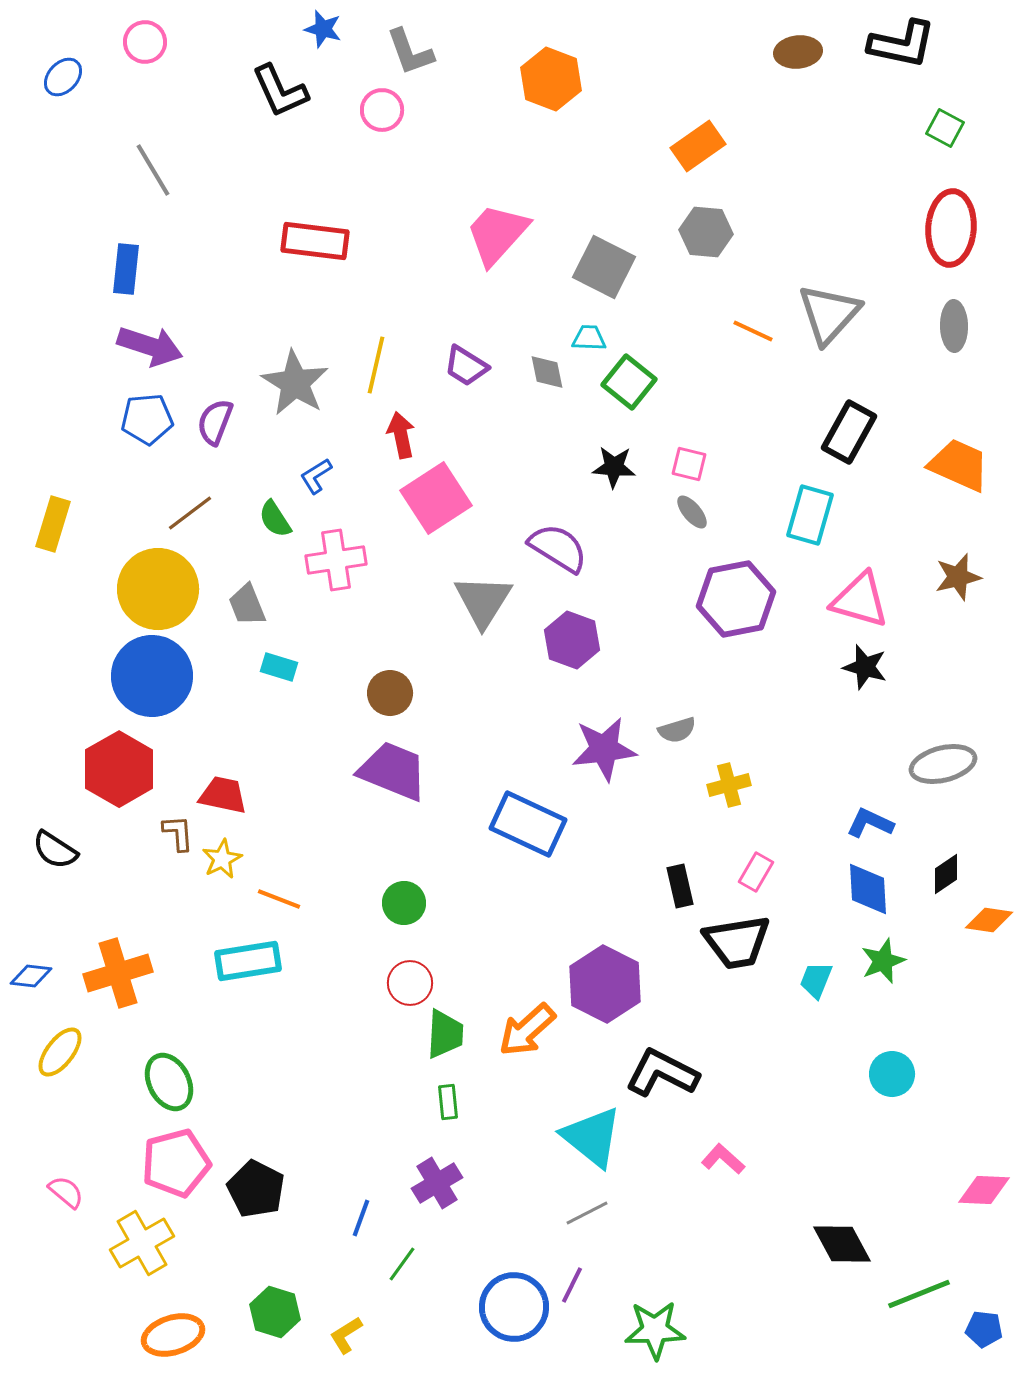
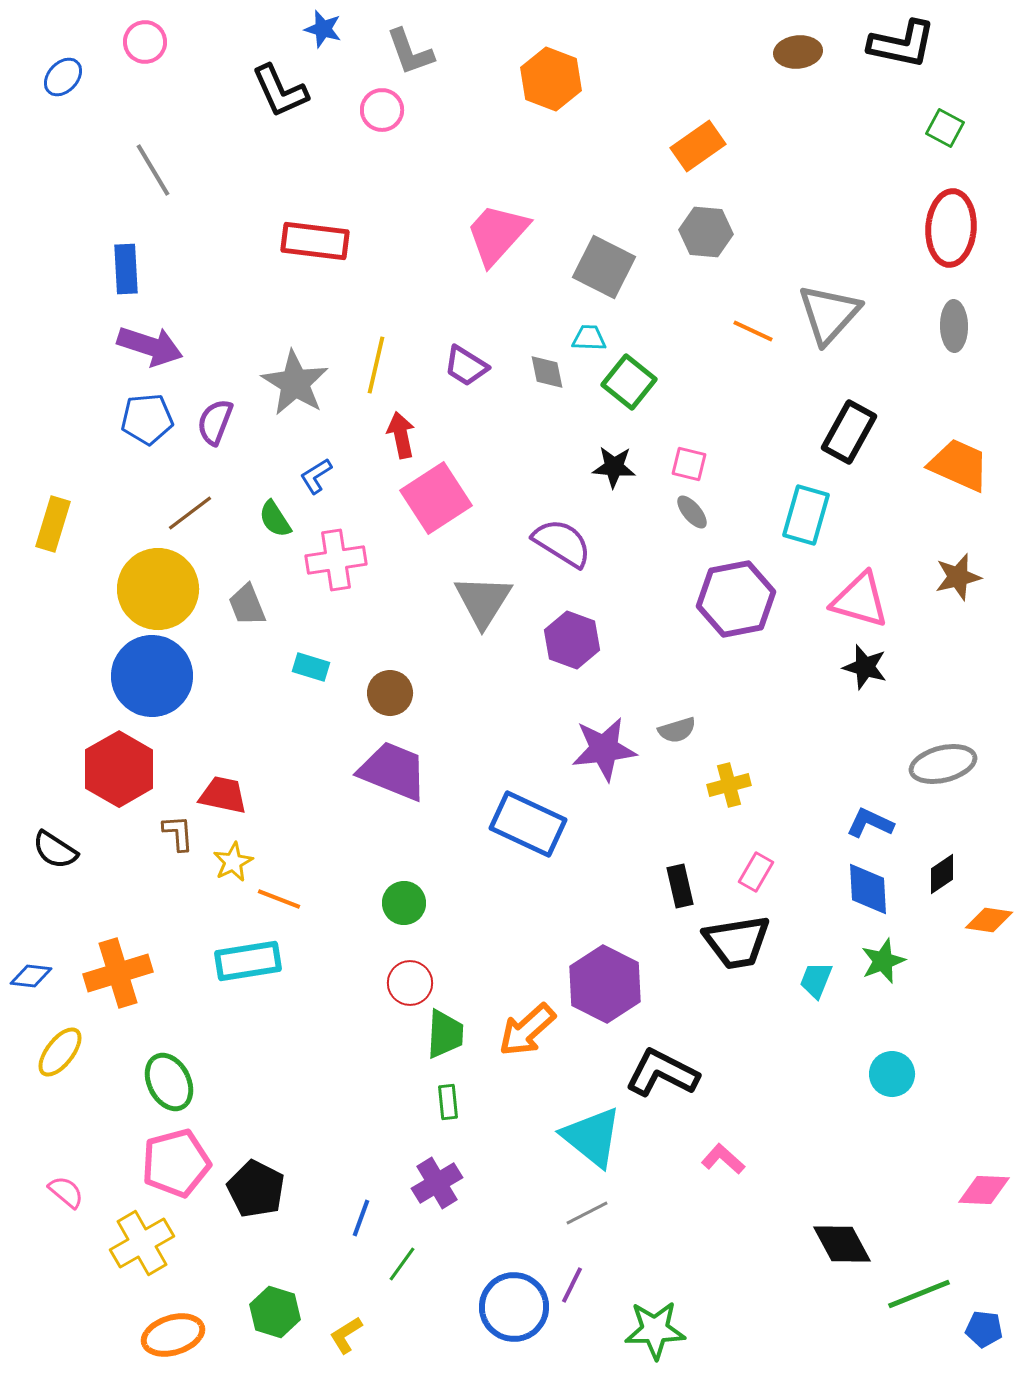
blue rectangle at (126, 269): rotated 9 degrees counterclockwise
cyan rectangle at (810, 515): moved 4 px left
purple semicircle at (558, 548): moved 4 px right, 5 px up
cyan rectangle at (279, 667): moved 32 px right
yellow star at (222, 859): moved 11 px right, 3 px down
black diamond at (946, 874): moved 4 px left
